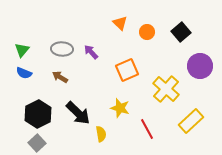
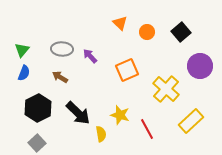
purple arrow: moved 1 px left, 4 px down
blue semicircle: rotated 91 degrees counterclockwise
yellow star: moved 7 px down
black hexagon: moved 6 px up
